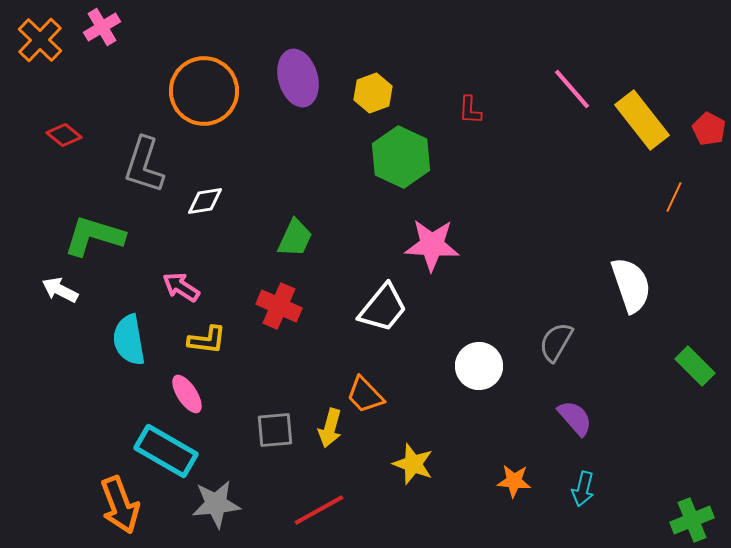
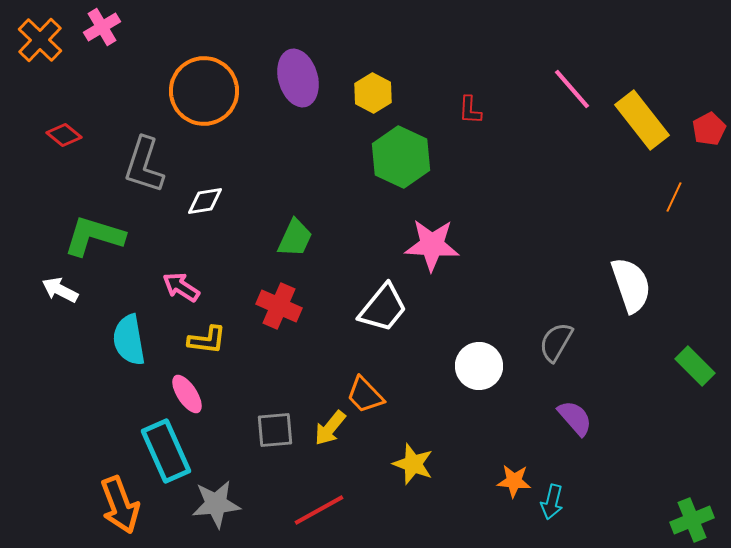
yellow hexagon: rotated 12 degrees counterclockwise
red pentagon: rotated 16 degrees clockwise
yellow arrow: rotated 24 degrees clockwise
cyan rectangle: rotated 36 degrees clockwise
cyan arrow: moved 31 px left, 13 px down
